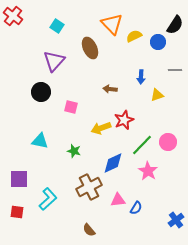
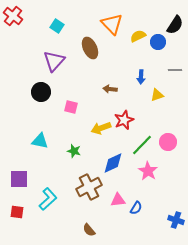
yellow semicircle: moved 4 px right
blue cross: rotated 35 degrees counterclockwise
